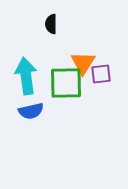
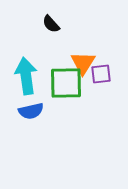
black semicircle: rotated 42 degrees counterclockwise
